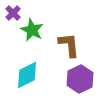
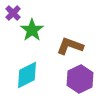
green star: rotated 10 degrees clockwise
brown L-shape: moved 1 px right, 1 px down; rotated 64 degrees counterclockwise
